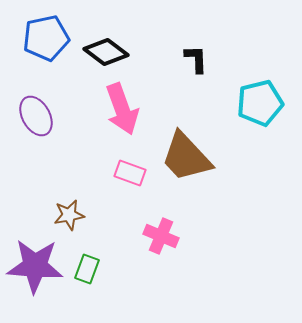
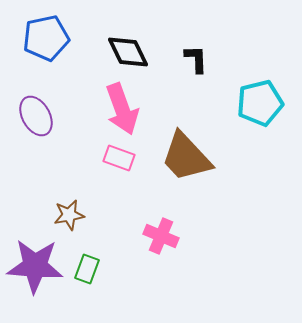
black diamond: moved 22 px right; rotated 27 degrees clockwise
pink rectangle: moved 11 px left, 15 px up
